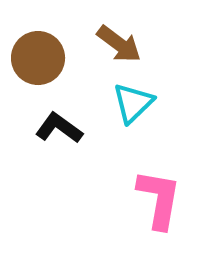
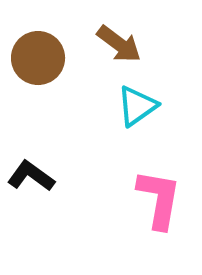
cyan triangle: moved 4 px right, 3 px down; rotated 9 degrees clockwise
black L-shape: moved 28 px left, 48 px down
